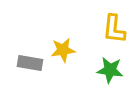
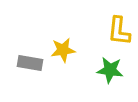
yellow L-shape: moved 5 px right, 2 px down
